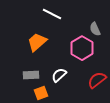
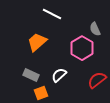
gray rectangle: rotated 28 degrees clockwise
